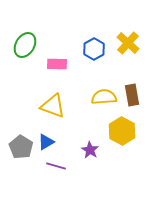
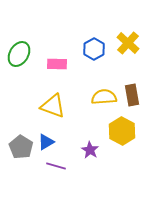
green ellipse: moved 6 px left, 9 px down
